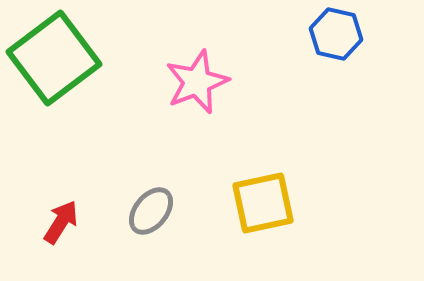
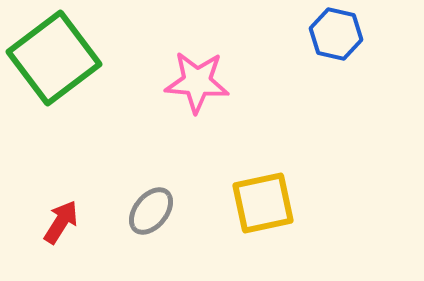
pink star: rotated 26 degrees clockwise
